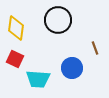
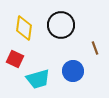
black circle: moved 3 px right, 5 px down
yellow diamond: moved 8 px right
blue circle: moved 1 px right, 3 px down
cyan trapezoid: rotated 20 degrees counterclockwise
